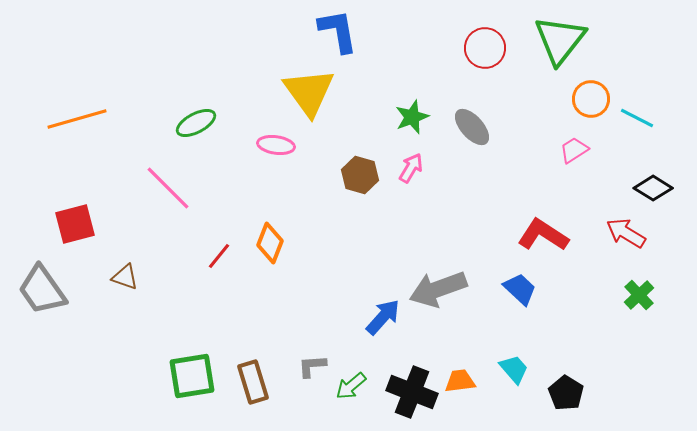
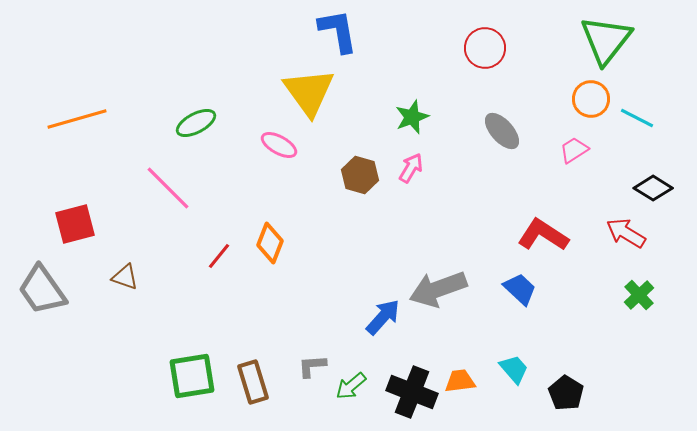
green triangle: moved 46 px right
gray ellipse: moved 30 px right, 4 px down
pink ellipse: moved 3 px right; rotated 21 degrees clockwise
